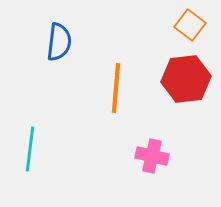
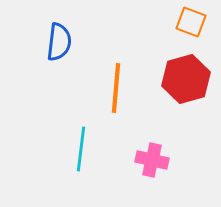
orange square: moved 1 px right, 3 px up; rotated 16 degrees counterclockwise
red hexagon: rotated 9 degrees counterclockwise
cyan line: moved 51 px right
pink cross: moved 4 px down
